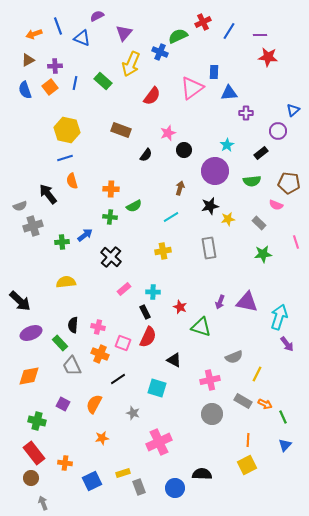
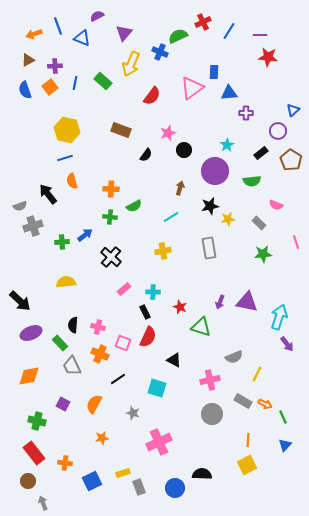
brown pentagon at (289, 183): moved 2 px right, 23 px up; rotated 25 degrees clockwise
brown circle at (31, 478): moved 3 px left, 3 px down
